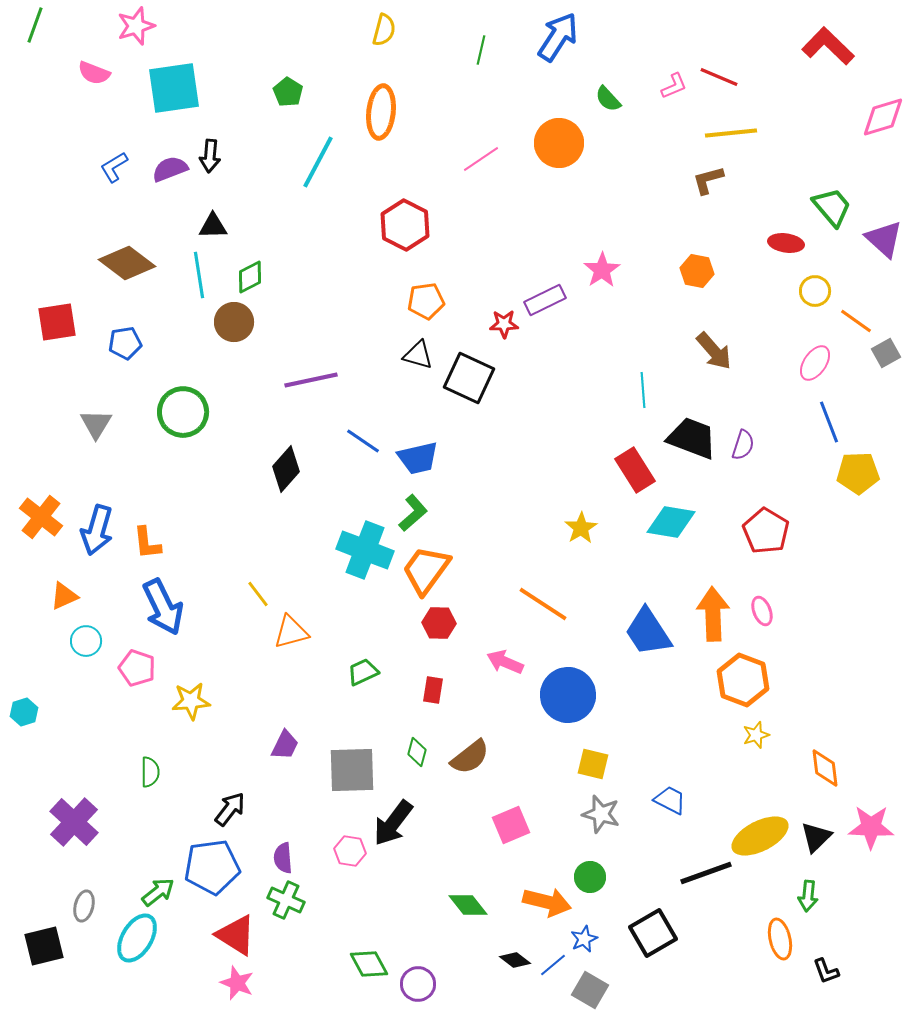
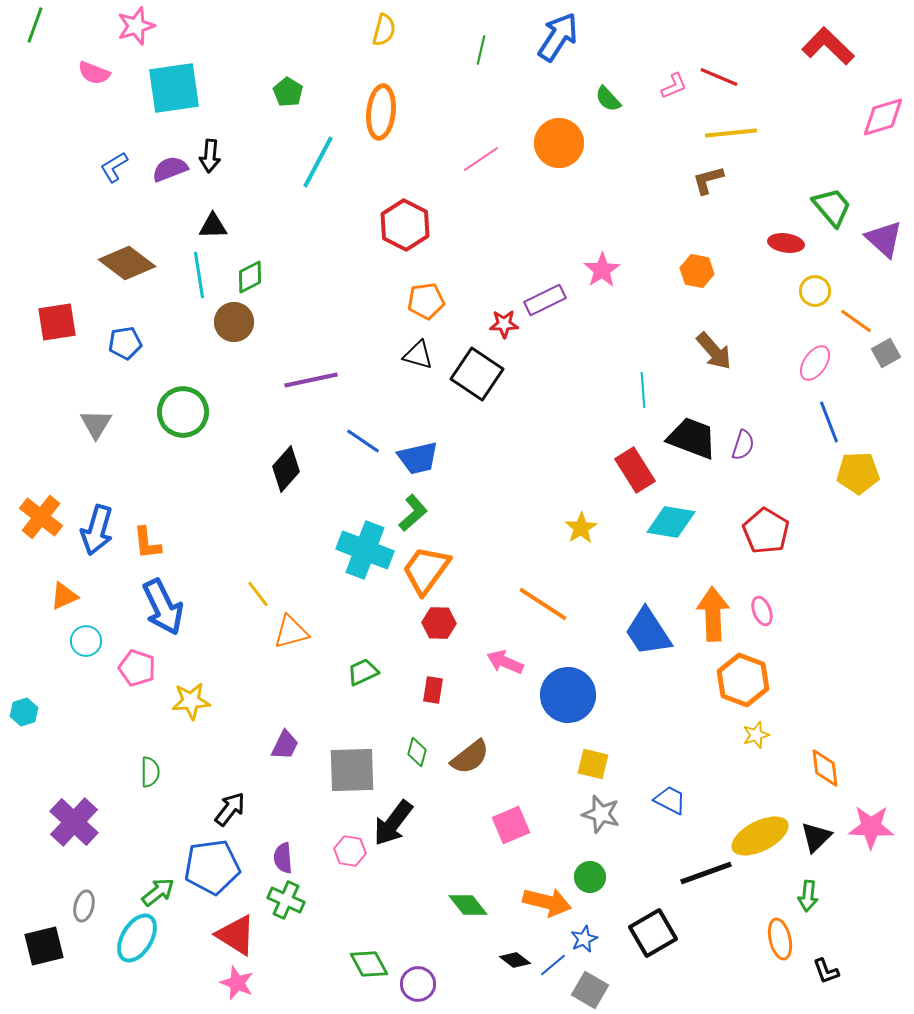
black square at (469, 378): moved 8 px right, 4 px up; rotated 9 degrees clockwise
